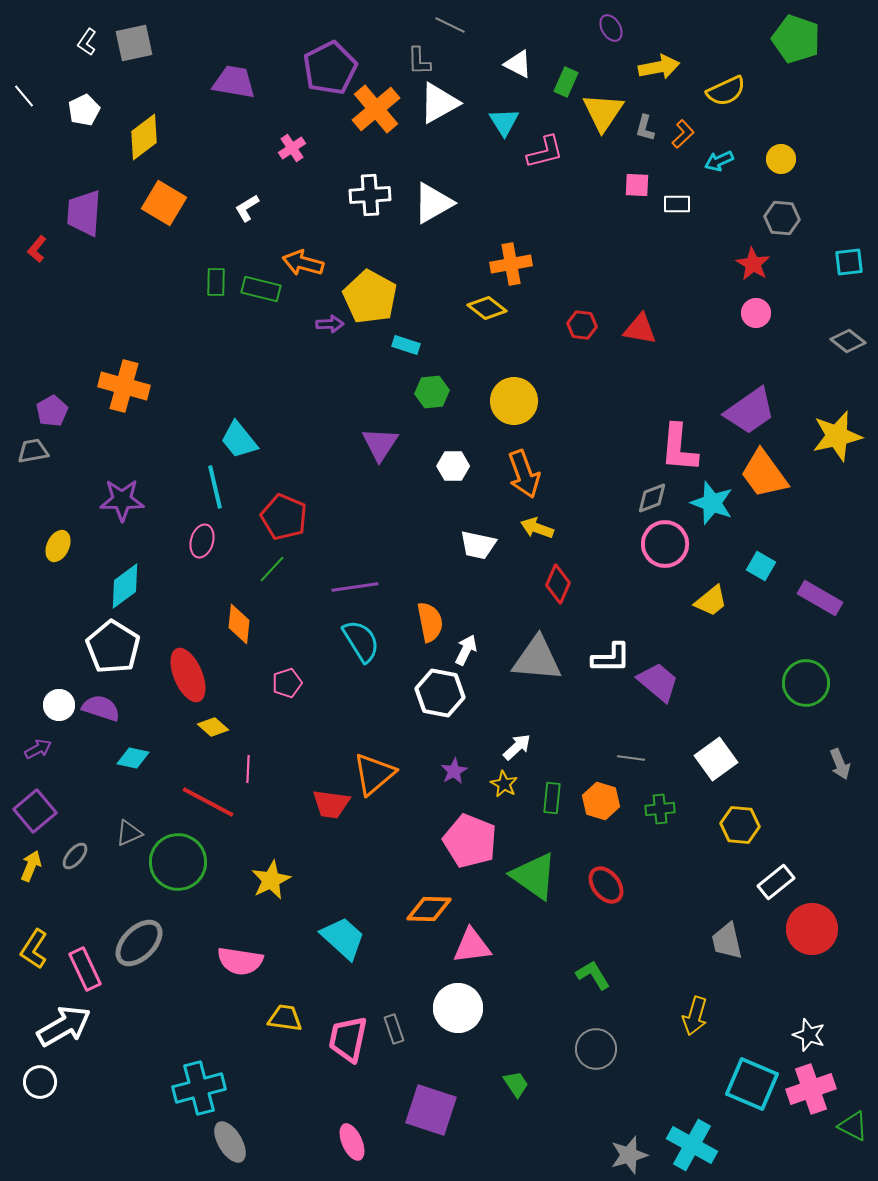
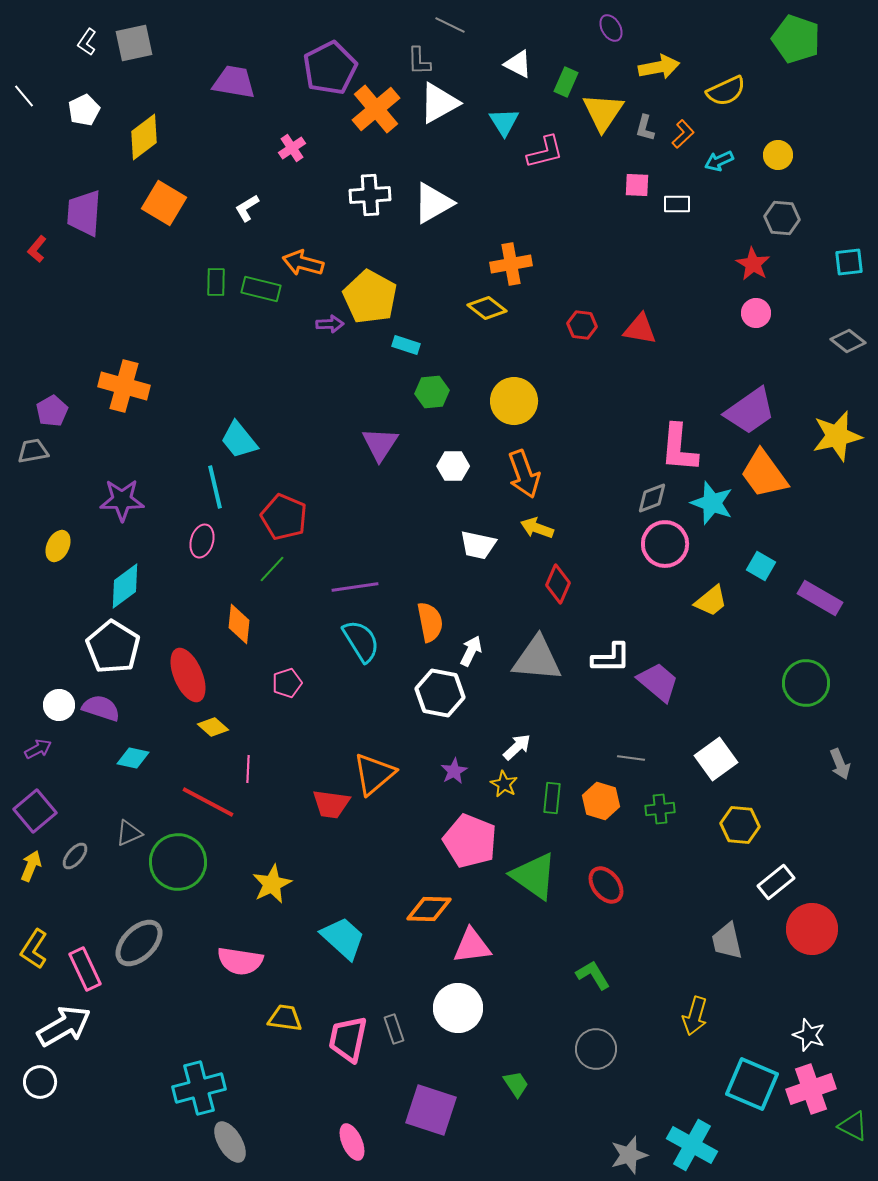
yellow circle at (781, 159): moved 3 px left, 4 px up
white arrow at (466, 650): moved 5 px right, 1 px down
yellow star at (271, 880): moved 1 px right, 4 px down
